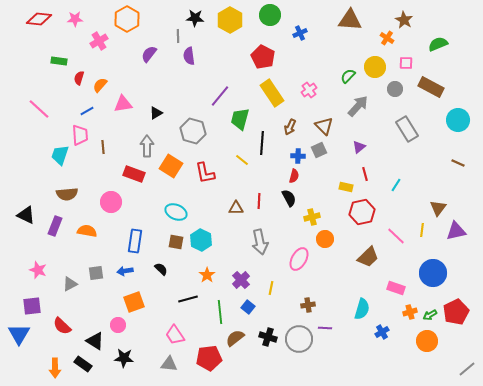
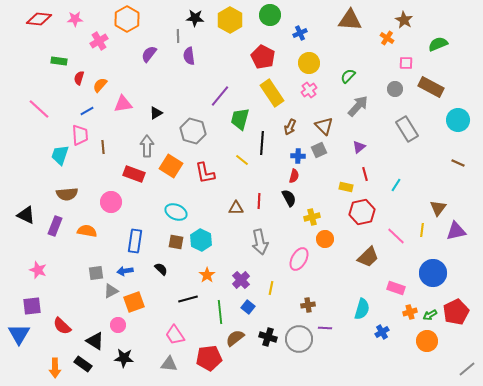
yellow circle at (375, 67): moved 66 px left, 4 px up
gray triangle at (70, 284): moved 41 px right, 7 px down
